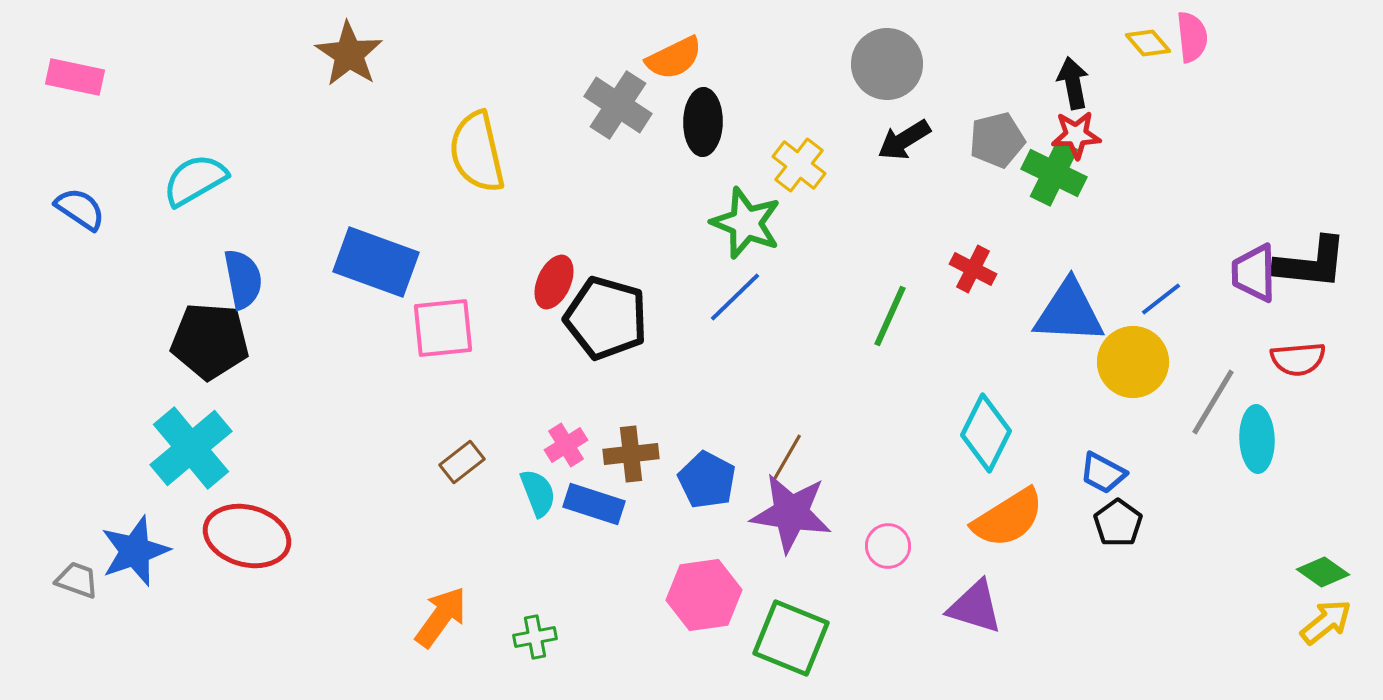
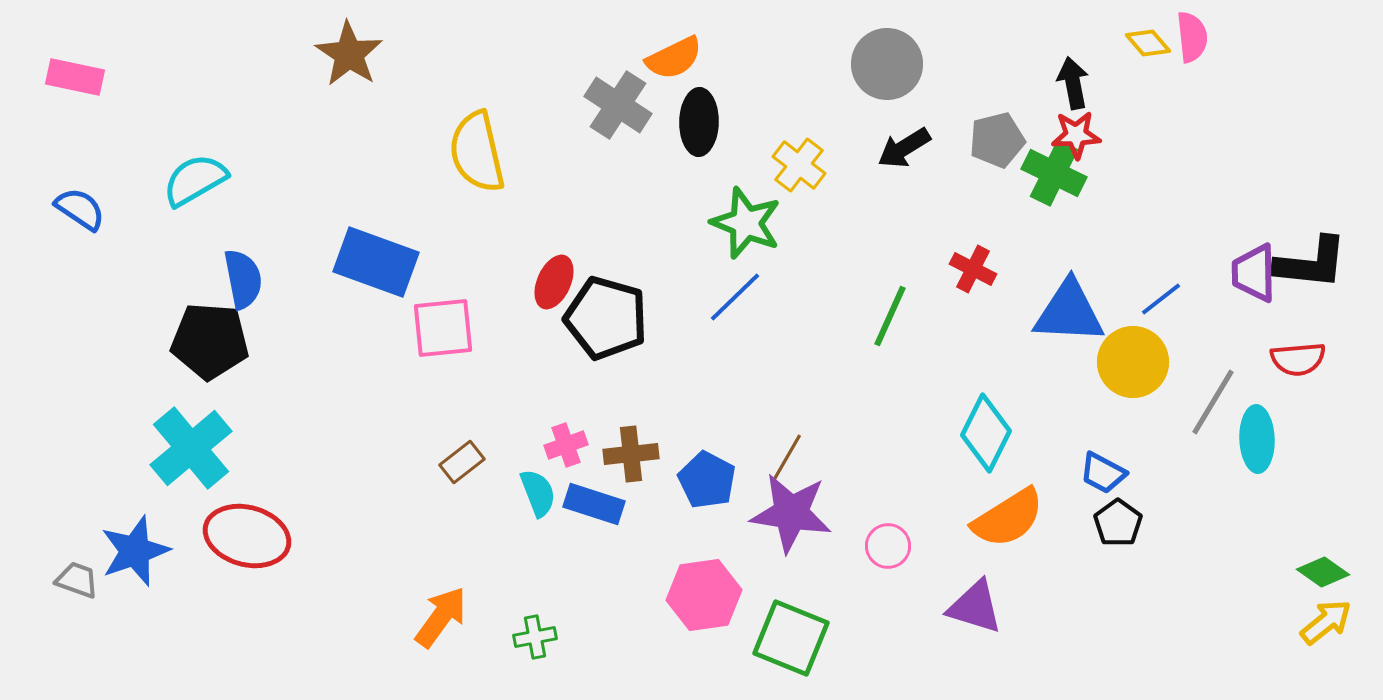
black ellipse at (703, 122): moved 4 px left
black arrow at (904, 140): moved 8 px down
pink cross at (566, 445): rotated 12 degrees clockwise
